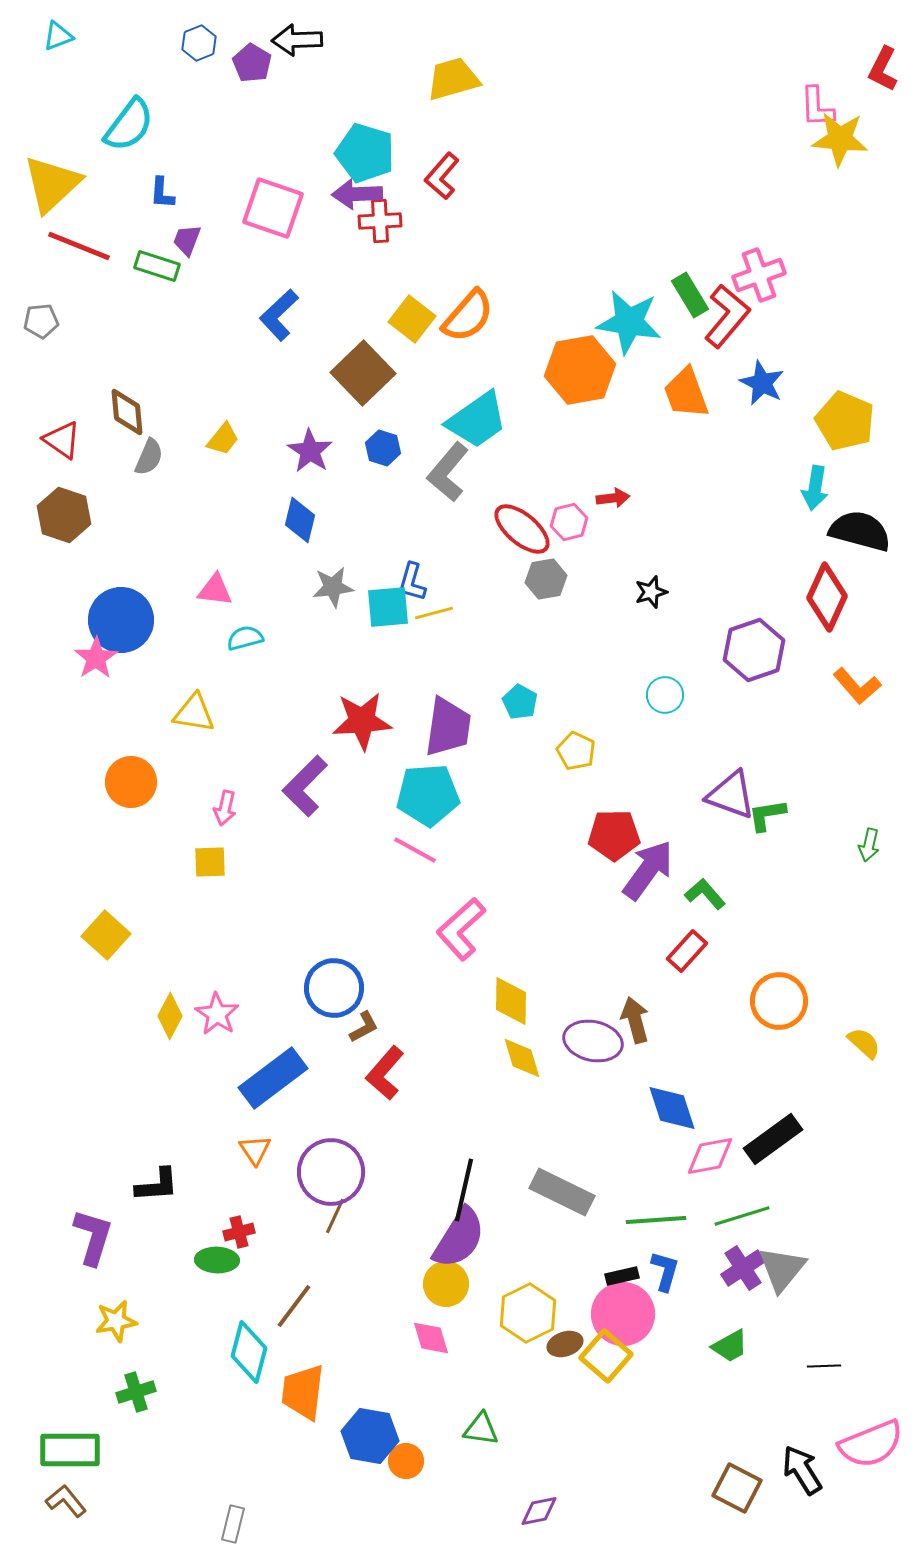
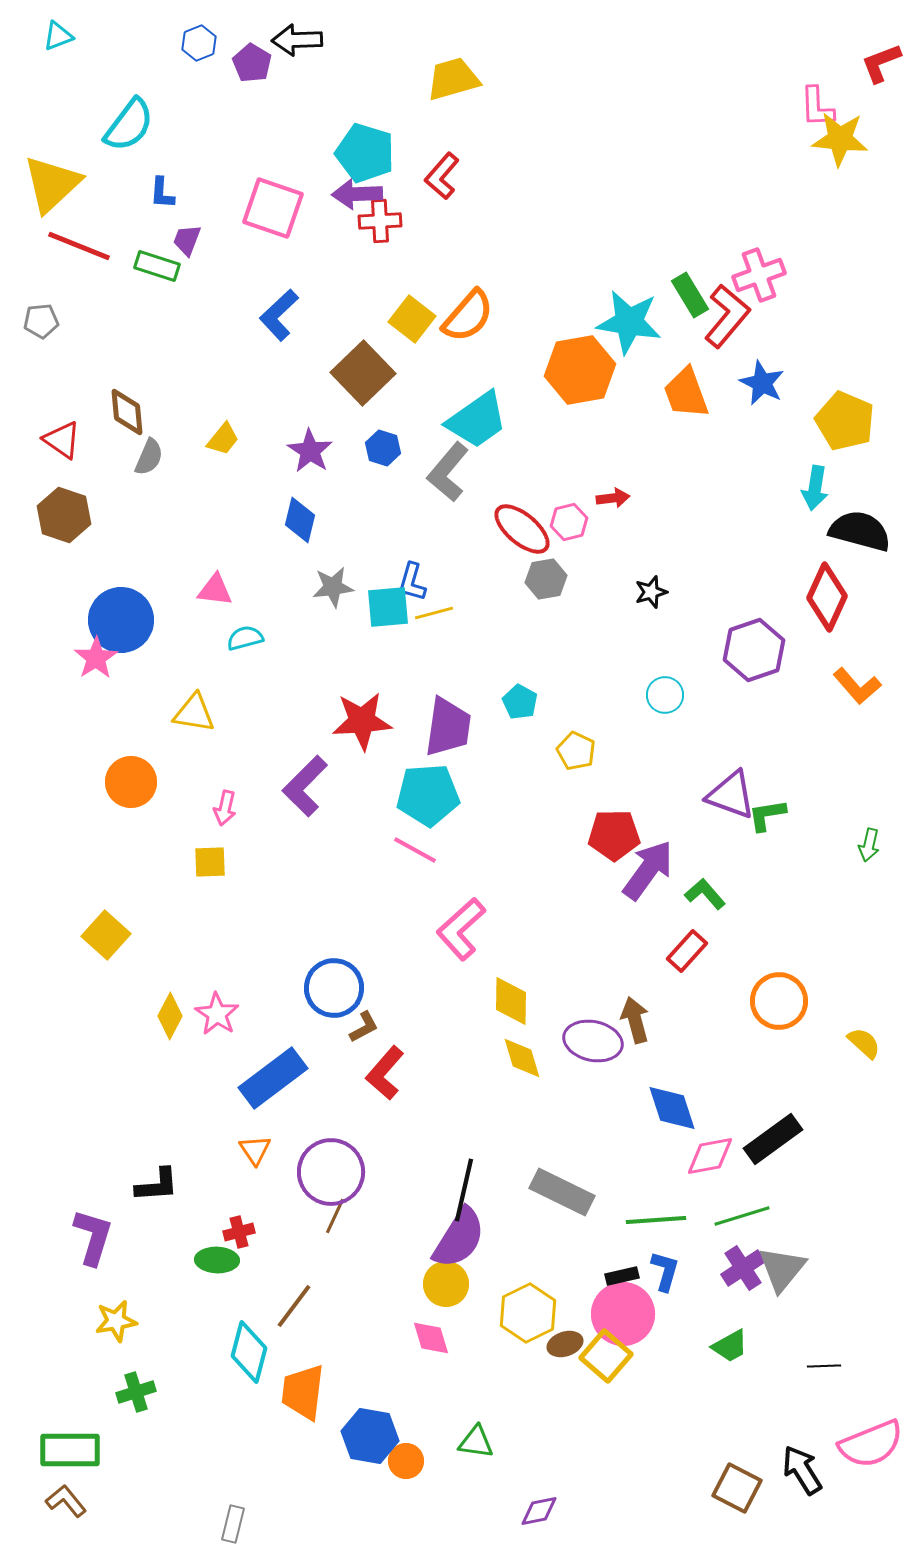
red L-shape at (883, 69): moved 2 px left, 6 px up; rotated 42 degrees clockwise
green triangle at (481, 1429): moved 5 px left, 13 px down
